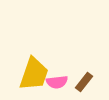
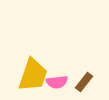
yellow trapezoid: moved 1 px left, 1 px down
